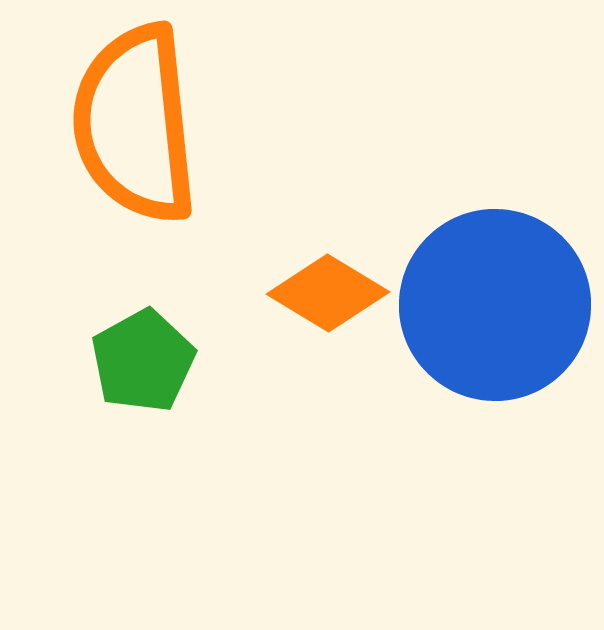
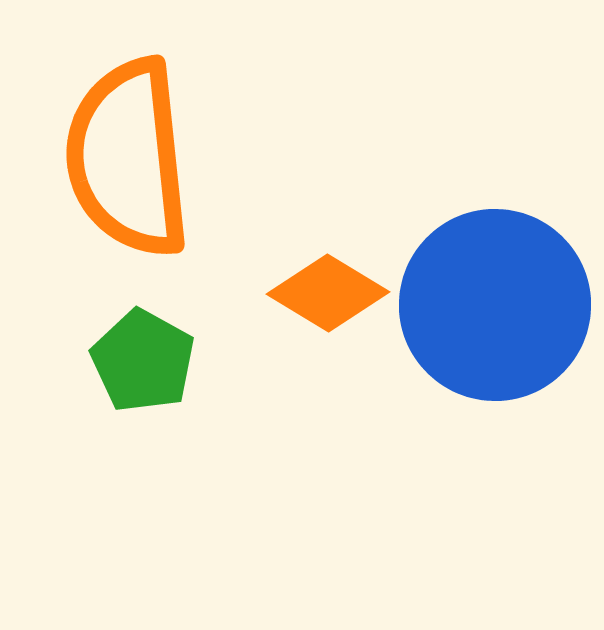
orange semicircle: moved 7 px left, 34 px down
green pentagon: rotated 14 degrees counterclockwise
